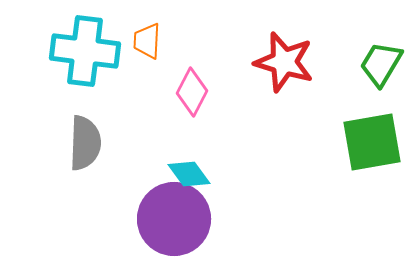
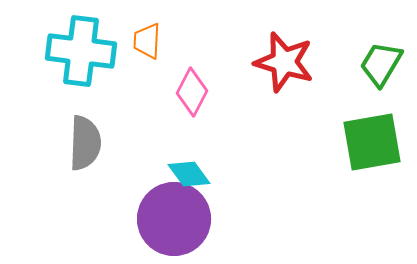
cyan cross: moved 4 px left
